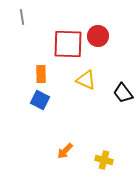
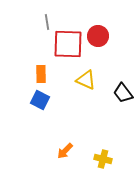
gray line: moved 25 px right, 5 px down
yellow cross: moved 1 px left, 1 px up
